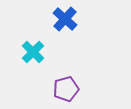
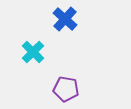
purple pentagon: rotated 25 degrees clockwise
